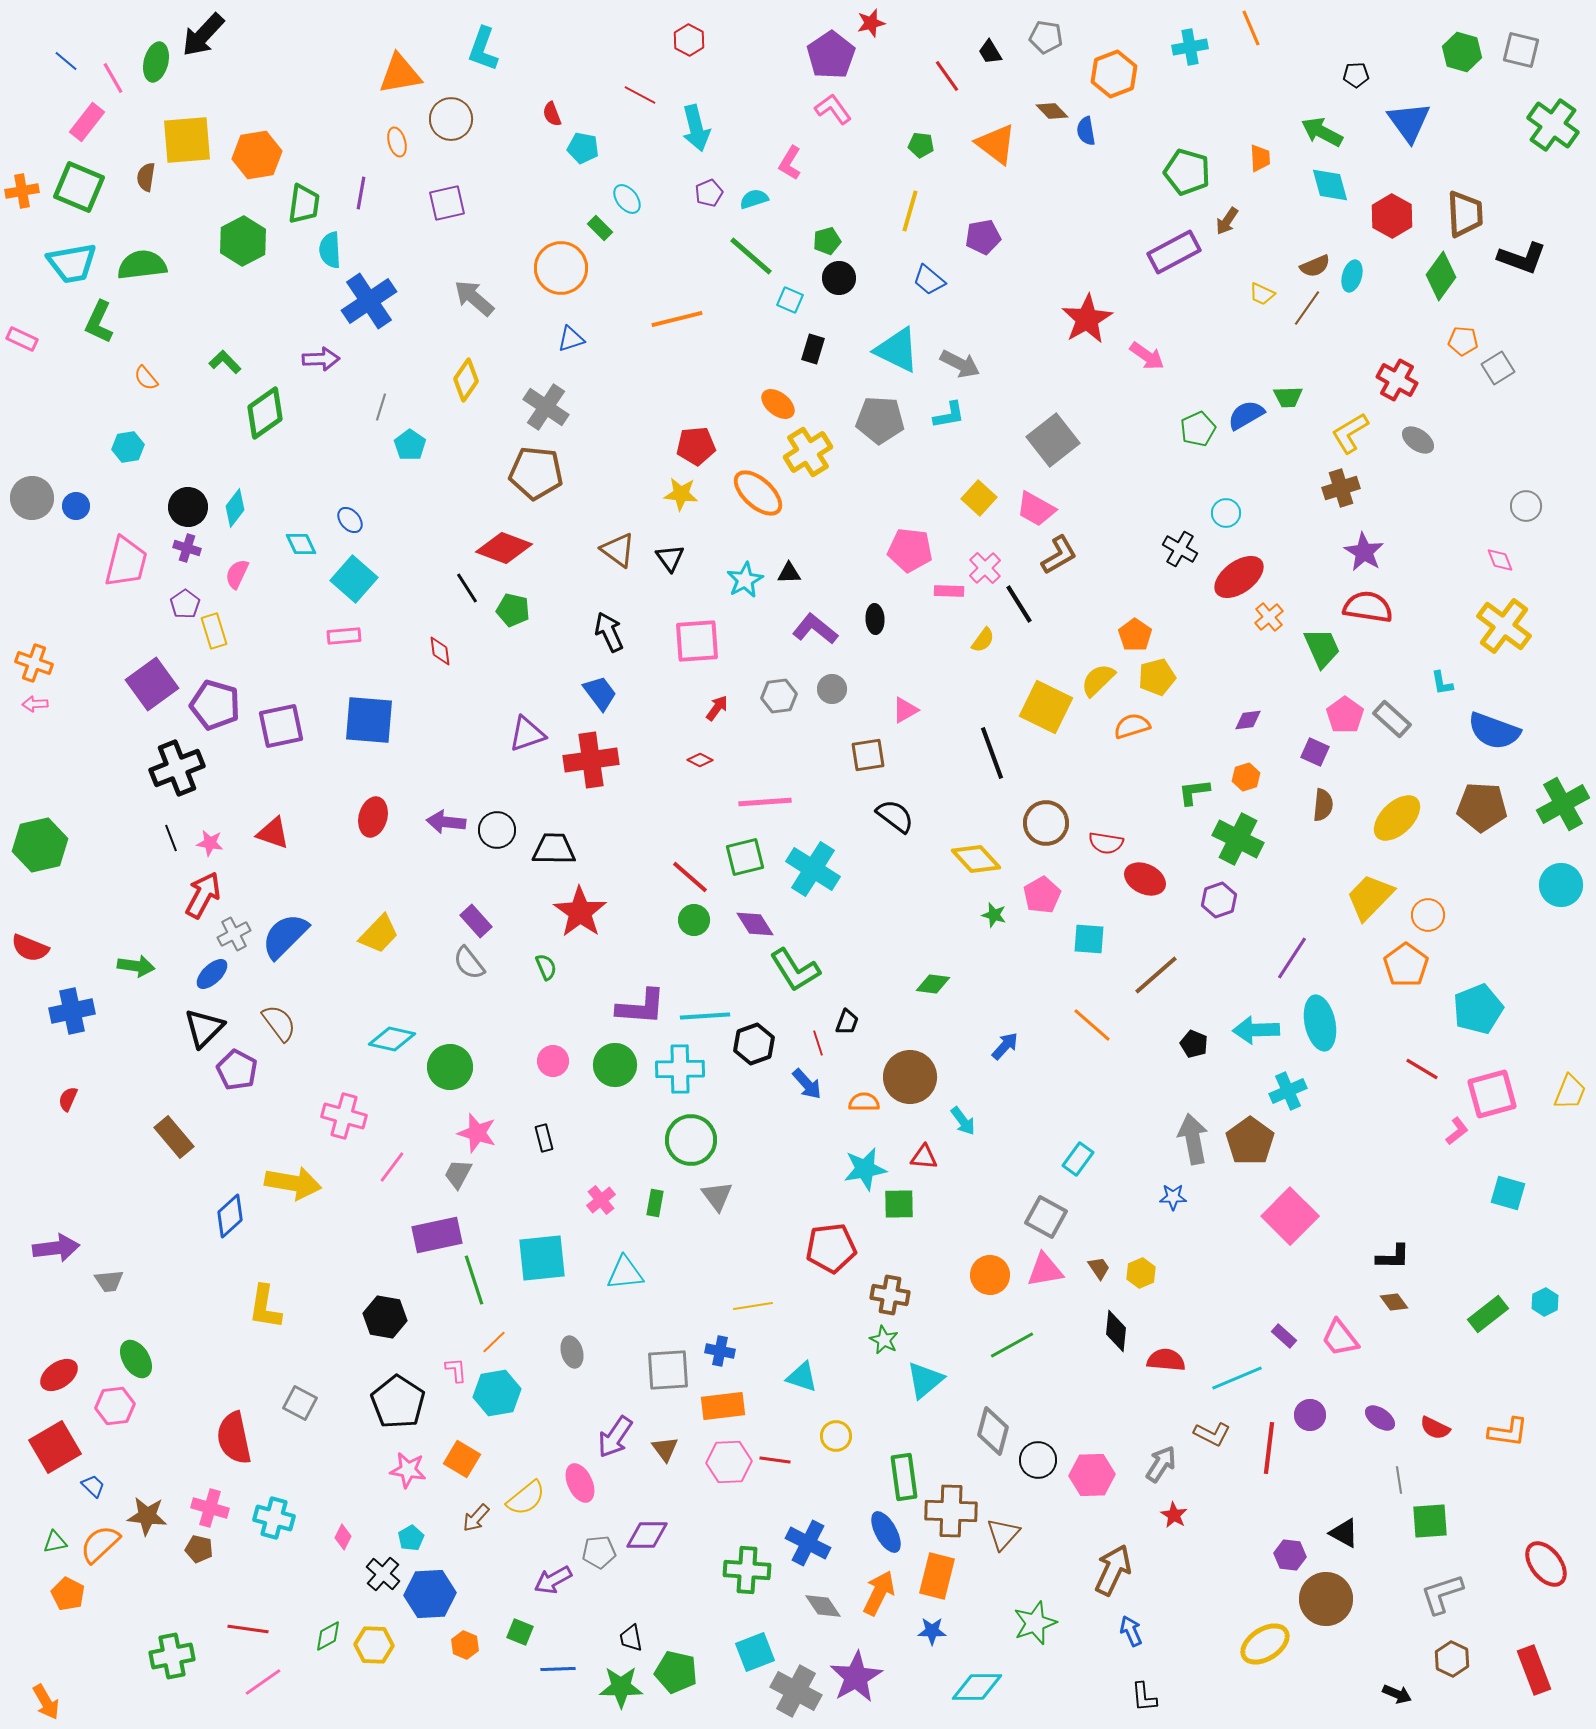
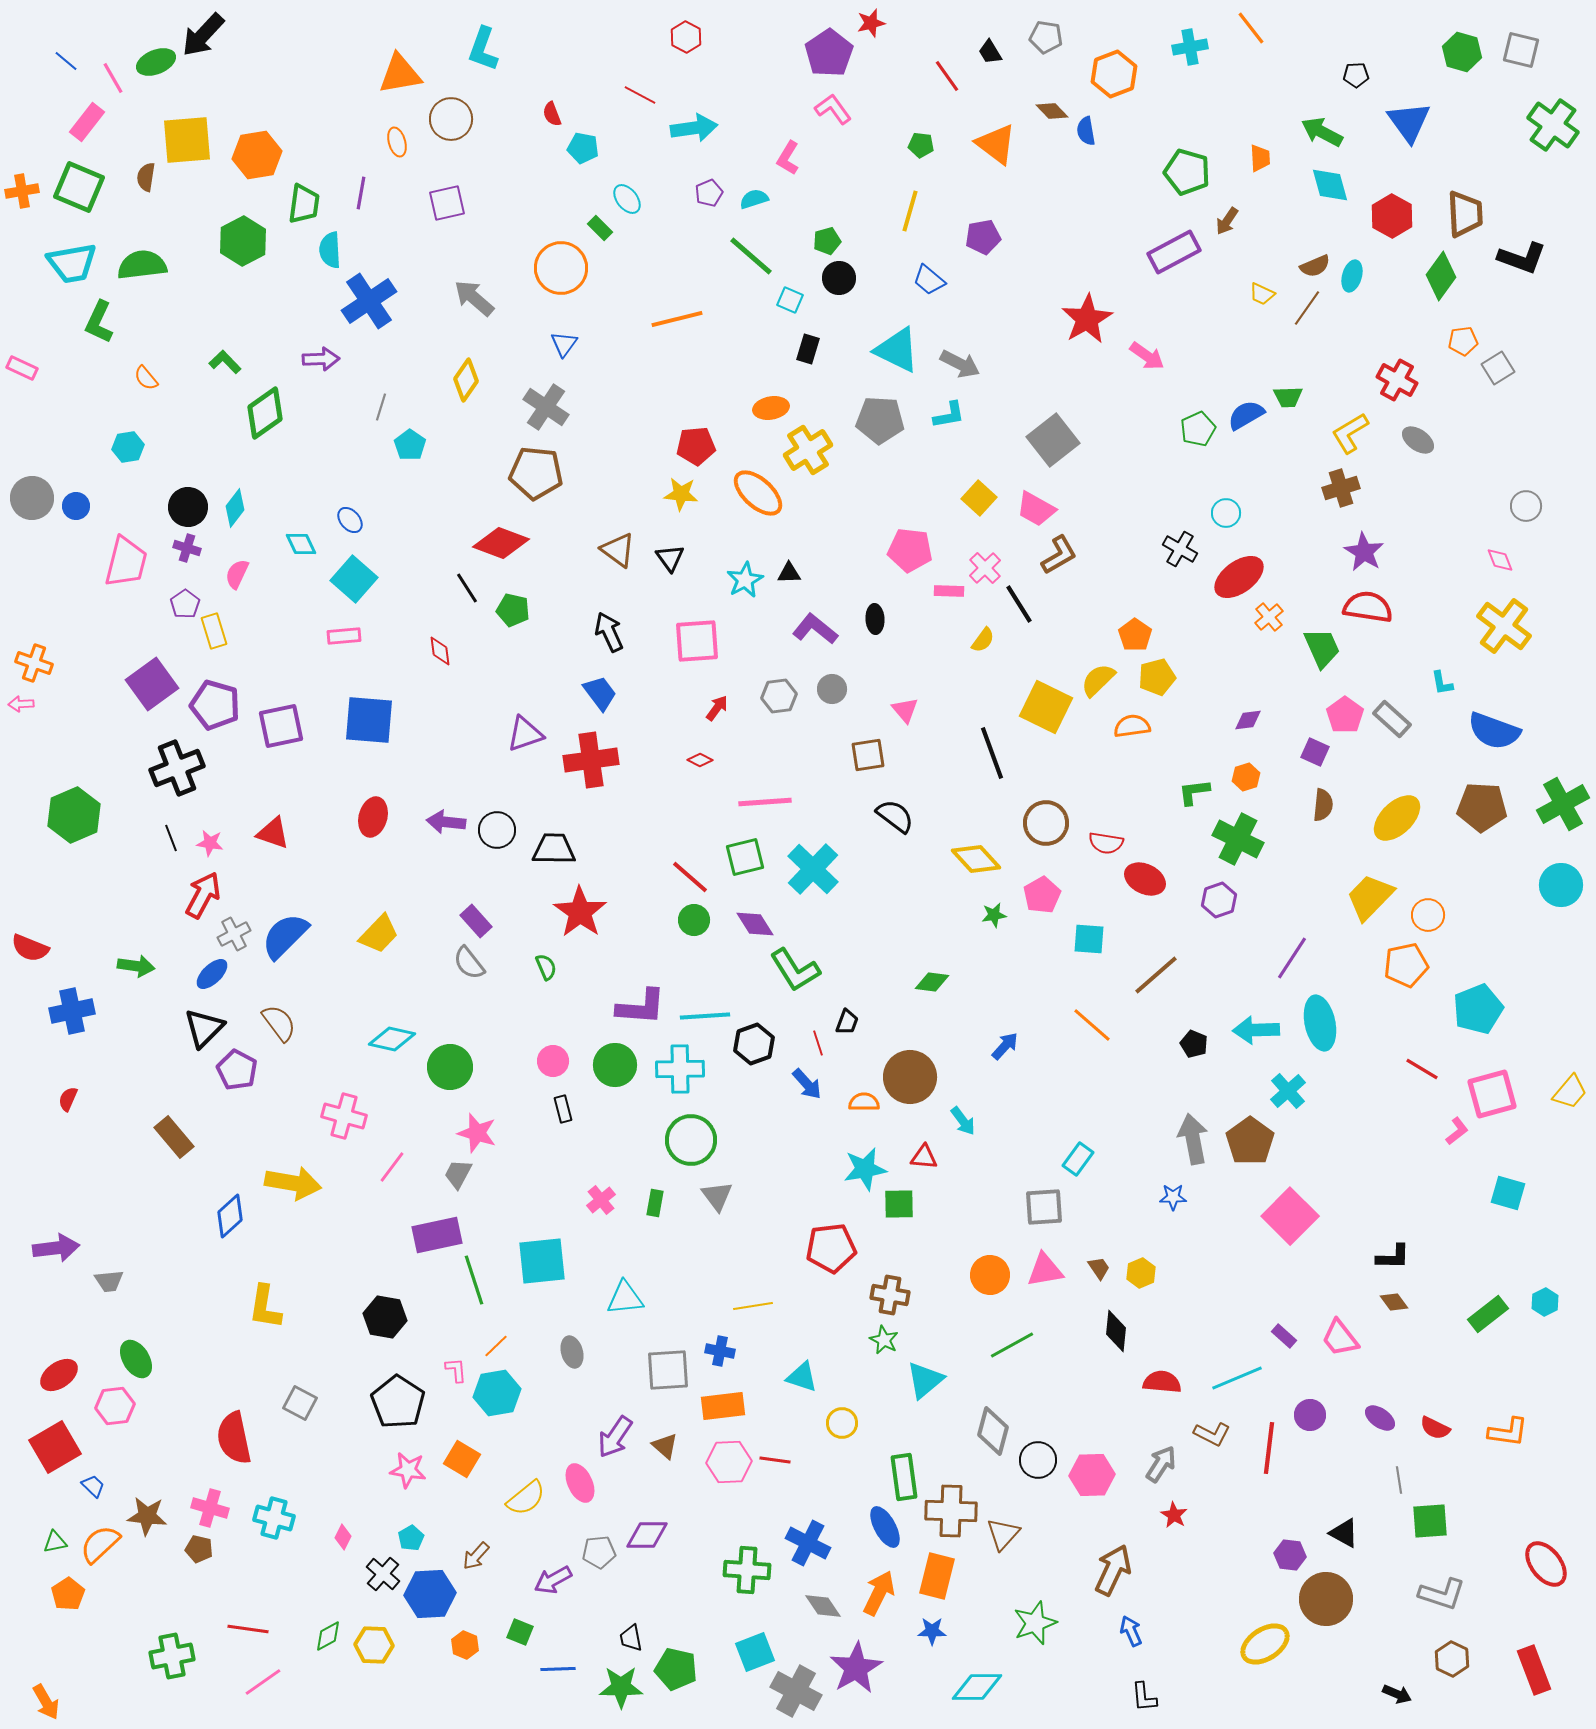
orange line at (1251, 28): rotated 15 degrees counterclockwise
red hexagon at (689, 40): moved 3 px left, 3 px up
purple pentagon at (831, 55): moved 2 px left, 2 px up
green ellipse at (156, 62): rotated 54 degrees clockwise
cyan arrow at (696, 128): moved 2 px left; rotated 84 degrees counterclockwise
pink L-shape at (790, 163): moved 2 px left, 5 px up
pink rectangle at (22, 339): moved 29 px down
blue triangle at (571, 339): moved 7 px left, 5 px down; rotated 36 degrees counterclockwise
orange pentagon at (1463, 341): rotated 12 degrees counterclockwise
black rectangle at (813, 349): moved 5 px left
orange ellipse at (778, 404): moved 7 px left, 4 px down; rotated 48 degrees counterclockwise
yellow cross at (808, 452): moved 2 px up
red diamond at (504, 548): moved 3 px left, 5 px up
pink arrow at (35, 704): moved 14 px left
pink triangle at (905, 710): rotated 40 degrees counterclockwise
orange semicircle at (1132, 726): rotated 9 degrees clockwise
purple triangle at (527, 734): moved 2 px left
green hexagon at (40, 845): moved 34 px right, 30 px up; rotated 10 degrees counterclockwise
cyan cross at (813, 869): rotated 12 degrees clockwise
green star at (994, 915): rotated 25 degrees counterclockwise
orange pentagon at (1406, 965): rotated 24 degrees clockwise
green diamond at (933, 984): moved 1 px left, 2 px up
cyan cross at (1288, 1091): rotated 18 degrees counterclockwise
yellow trapezoid at (1570, 1092): rotated 18 degrees clockwise
black rectangle at (544, 1138): moved 19 px right, 29 px up
gray square at (1046, 1217): moved 2 px left, 10 px up; rotated 33 degrees counterclockwise
cyan square at (542, 1258): moved 3 px down
cyan triangle at (625, 1273): moved 25 px down
orange line at (494, 1342): moved 2 px right, 4 px down
red semicircle at (1166, 1360): moved 4 px left, 22 px down
yellow circle at (836, 1436): moved 6 px right, 13 px up
brown triangle at (665, 1449): moved 3 px up; rotated 12 degrees counterclockwise
brown arrow at (476, 1518): moved 38 px down
blue ellipse at (886, 1532): moved 1 px left, 5 px up
orange pentagon at (68, 1594): rotated 12 degrees clockwise
gray L-shape at (1442, 1594): rotated 144 degrees counterclockwise
green pentagon at (676, 1672): moved 3 px up
purple star at (856, 1677): moved 9 px up
